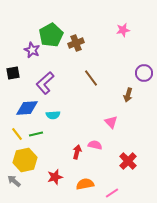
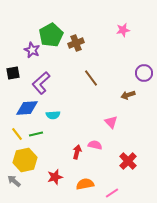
purple L-shape: moved 4 px left
brown arrow: rotated 56 degrees clockwise
